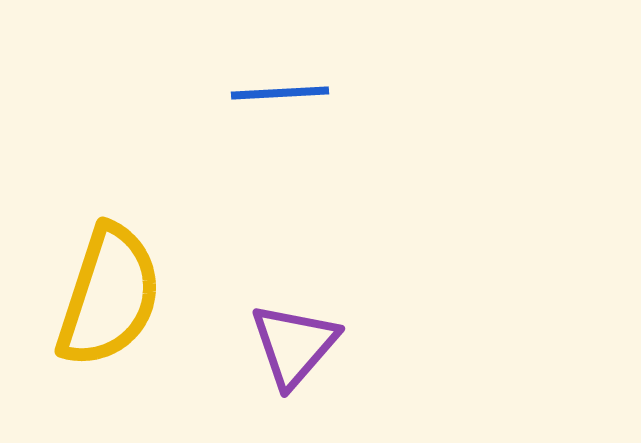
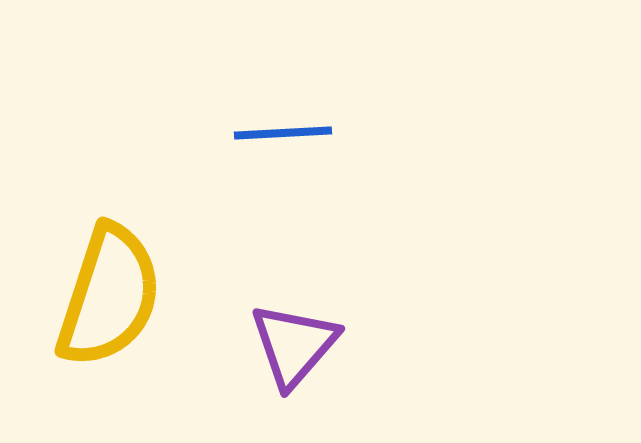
blue line: moved 3 px right, 40 px down
